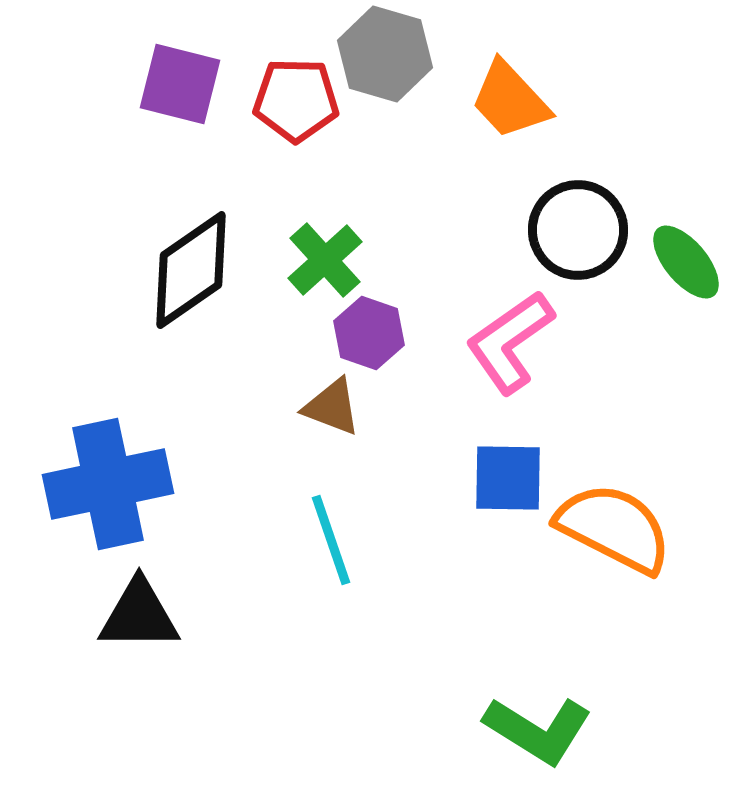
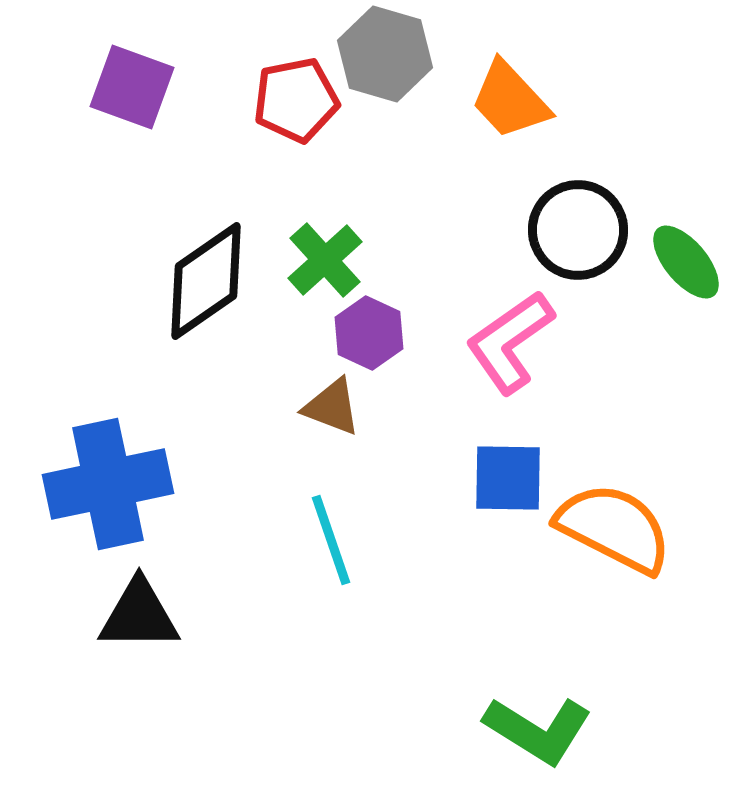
purple square: moved 48 px left, 3 px down; rotated 6 degrees clockwise
red pentagon: rotated 12 degrees counterclockwise
black diamond: moved 15 px right, 11 px down
purple hexagon: rotated 6 degrees clockwise
